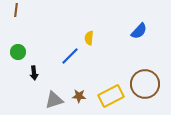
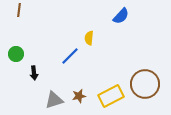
brown line: moved 3 px right
blue semicircle: moved 18 px left, 15 px up
green circle: moved 2 px left, 2 px down
brown star: rotated 16 degrees counterclockwise
